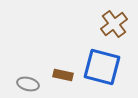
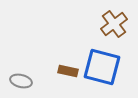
brown rectangle: moved 5 px right, 4 px up
gray ellipse: moved 7 px left, 3 px up
